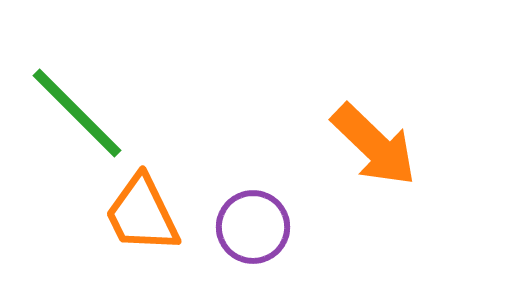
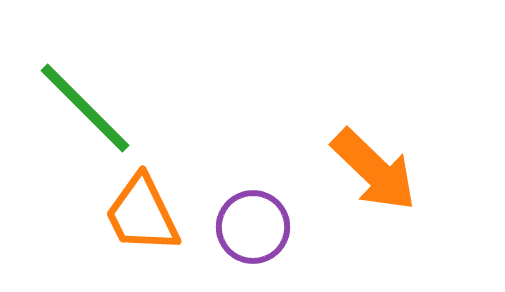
green line: moved 8 px right, 5 px up
orange arrow: moved 25 px down
